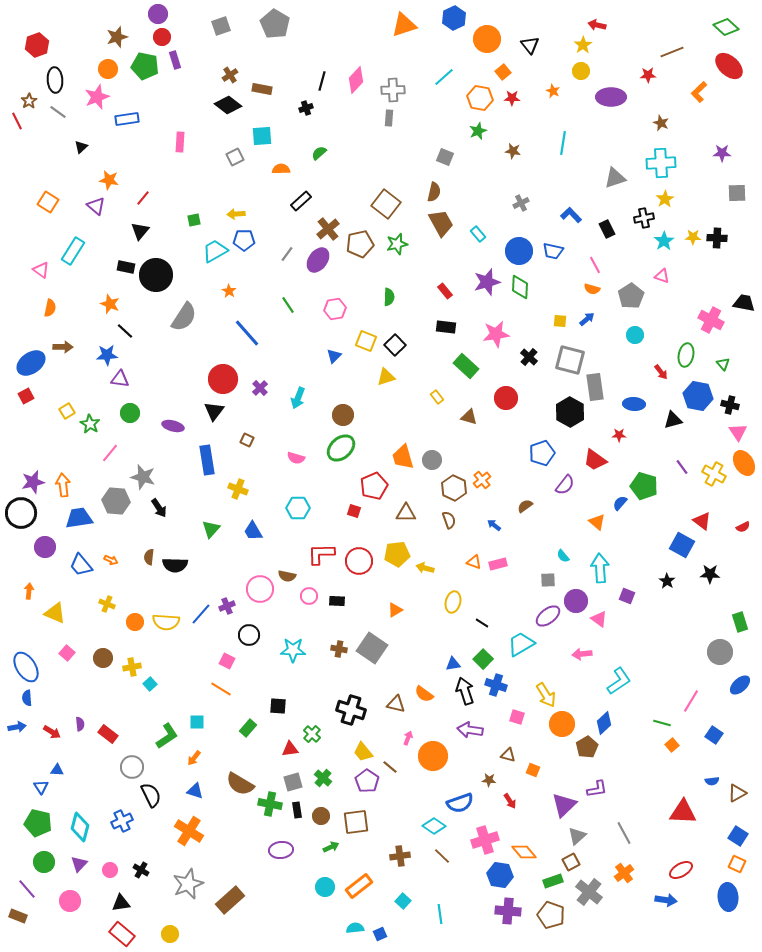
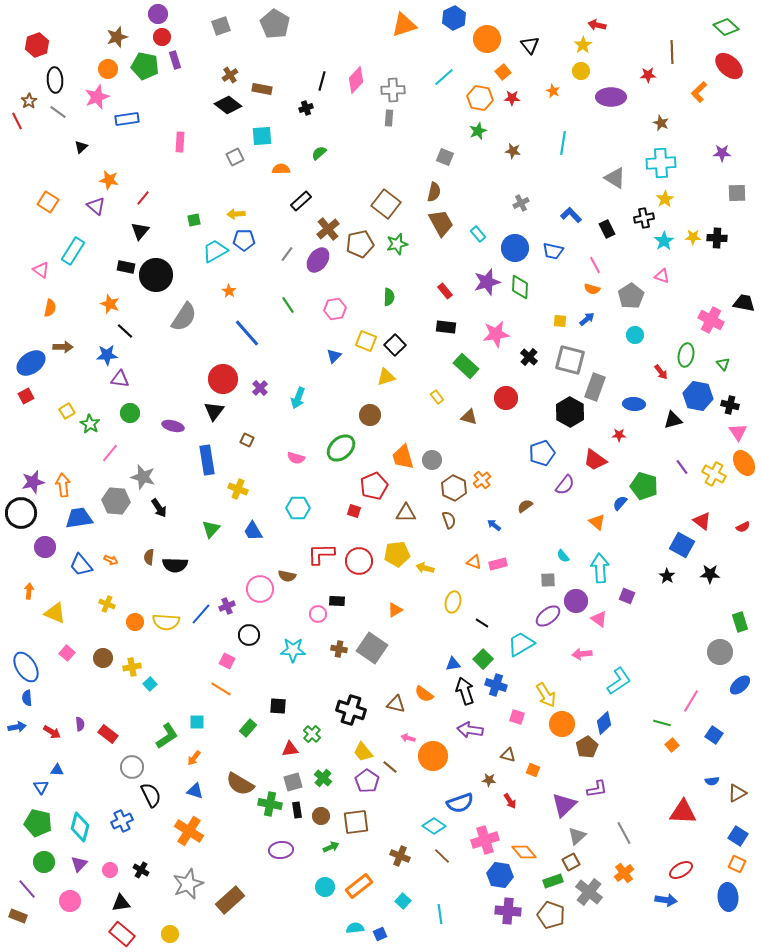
brown line at (672, 52): rotated 70 degrees counterclockwise
gray triangle at (615, 178): rotated 50 degrees clockwise
blue circle at (519, 251): moved 4 px left, 3 px up
gray rectangle at (595, 387): rotated 28 degrees clockwise
brown circle at (343, 415): moved 27 px right
black star at (667, 581): moved 5 px up
pink circle at (309, 596): moved 9 px right, 18 px down
pink arrow at (408, 738): rotated 96 degrees counterclockwise
brown cross at (400, 856): rotated 30 degrees clockwise
